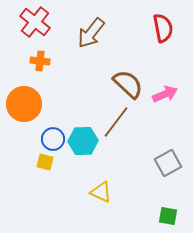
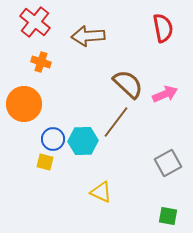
brown arrow: moved 3 px left, 3 px down; rotated 48 degrees clockwise
orange cross: moved 1 px right, 1 px down; rotated 12 degrees clockwise
